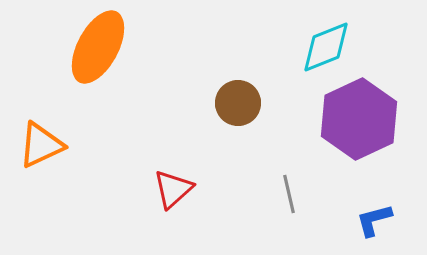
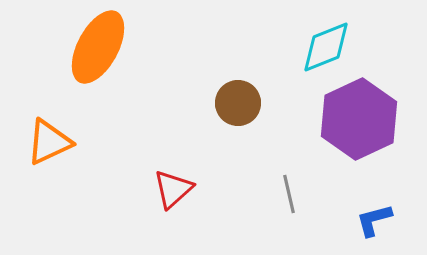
orange triangle: moved 8 px right, 3 px up
